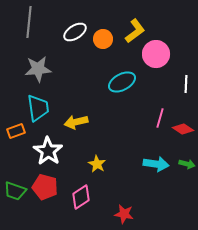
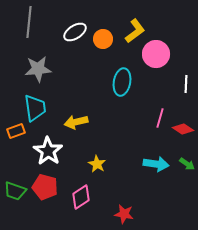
cyan ellipse: rotated 52 degrees counterclockwise
cyan trapezoid: moved 3 px left
green arrow: rotated 21 degrees clockwise
